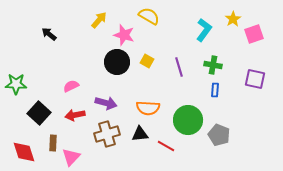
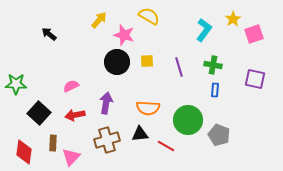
yellow square: rotated 32 degrees counterclockwise
purple arrow: rotated 95 degrees counterclockwise
brown cross: moved 6 px down
red diamond: rotated 25 degrees clockwise
